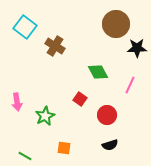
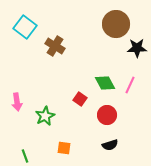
green diamond: moved 7 px right, 11 px down
green line: rotated 40 degrees clockwise
